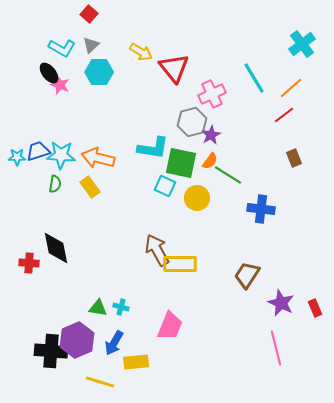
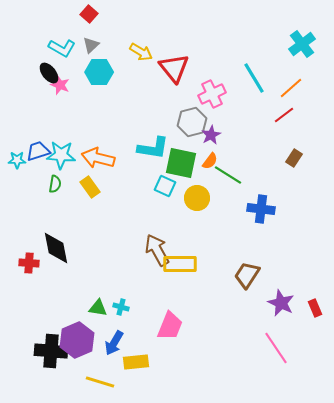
cyan star at (17, 157): moved 3 px down
brown rectangle at (294, 158): rotated 54 degrees clockwise
pink line at (276, 348): rotated 20 degrees counterclockwise
